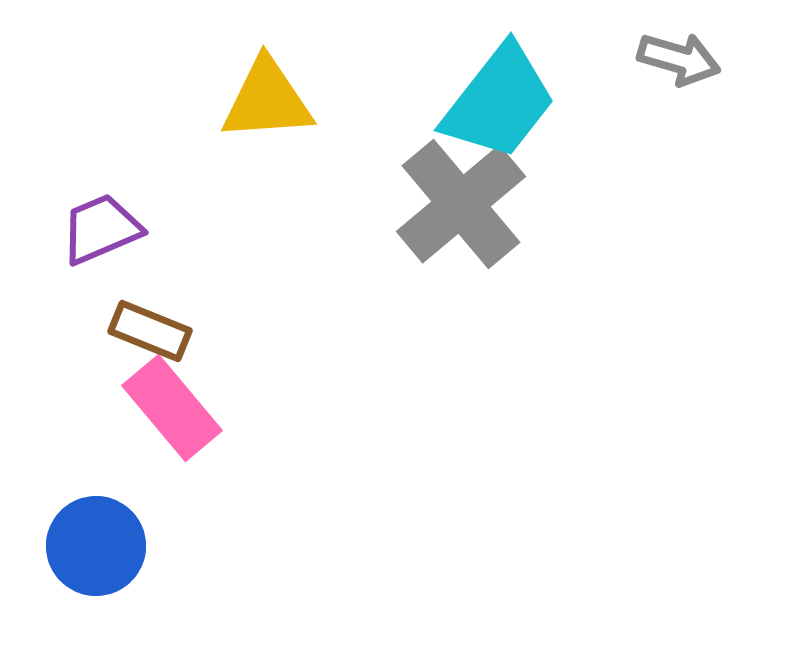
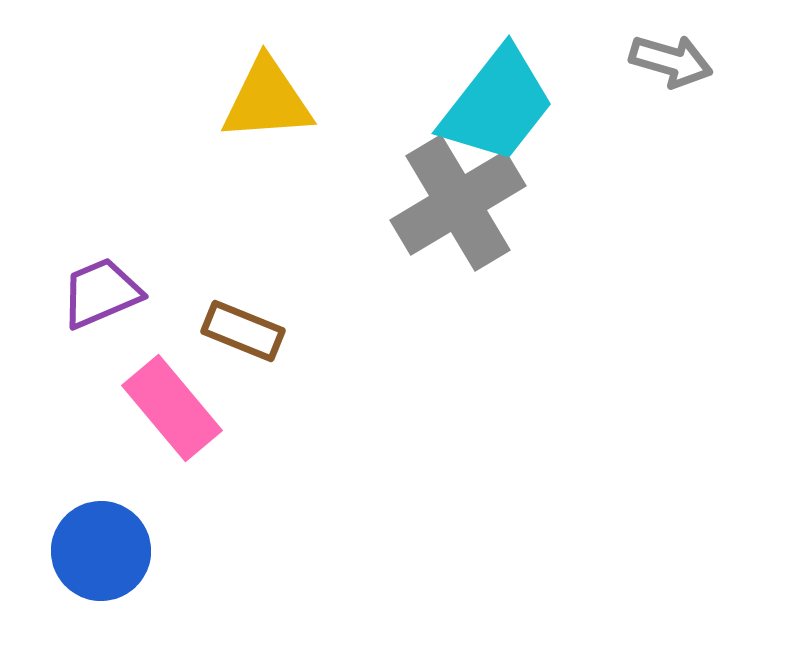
gray arrow: moved 8 px left, 2 px down
cyan trapezoid: moved 2 px left, 3 px down
gray cross: moved 3 px left, 1 px up; rotated 9 degrees clockwise
purple trapezoid: moved 64 px down
brown rectangle: moved 93 px right
blue circle: moved 5 px right, 5 px down
